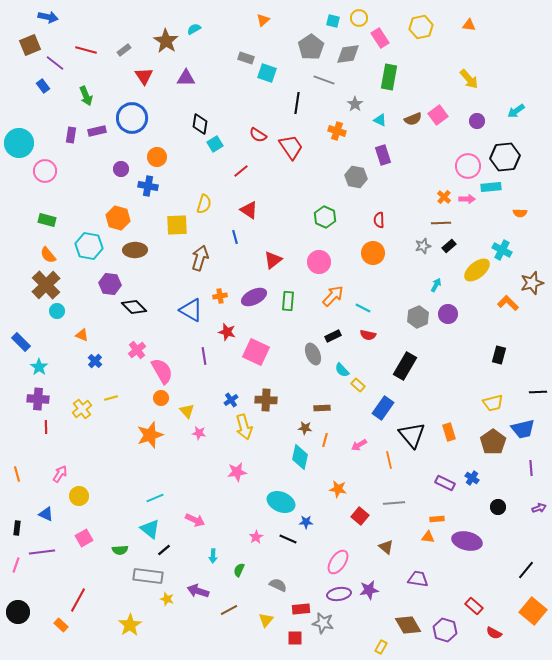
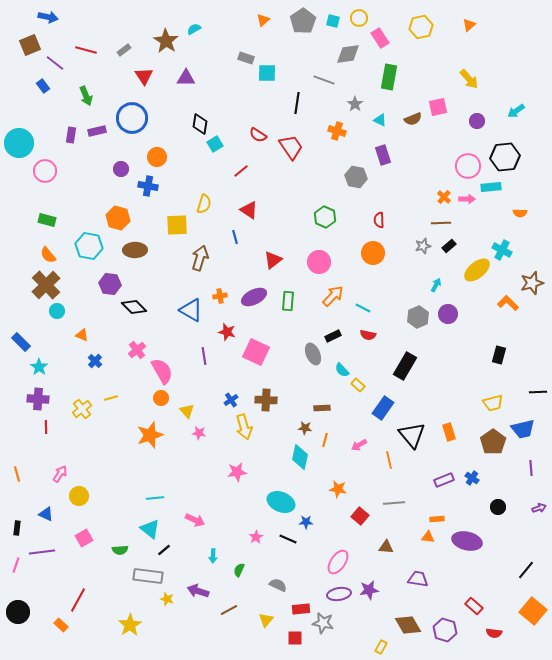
orange triangle at (469, 25): rotated 48 degrees counterclockwise
gray pentagon at (311, 47): moved 8 px left, 26 px up
cyan square at (267, 73): rotated 18 degrees counterclockwise
pink square at (438, 115): moved 8 px up; rotated 24 degrees clockwise
purple rectangle at (445, 483): moved 1 px left, 3 px up; rotated 48 degrees counterclockwise
cyan line at (155, 498): rotated 18 degrees clockwise
brown triangle at (386, 547): rotated 35 degrees counterclockwise
red semicircle at (494, 633): rotated 21 degrees counterclockwise
